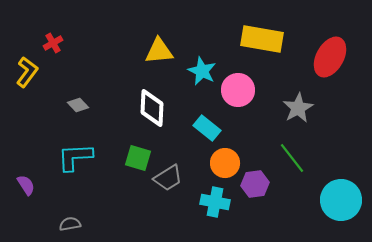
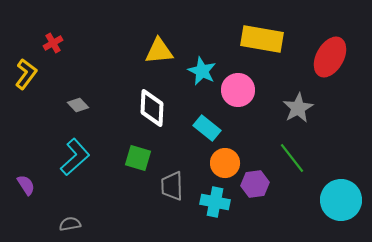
yellow L-shape: moved 1 px left, 2 px down
cyan L-shape: rotated 141 degrees clockwise
gray trapezoid: moved 4 px right, 8 px down; rotated 120 degrees clockwise
